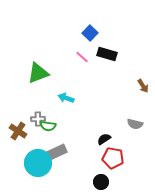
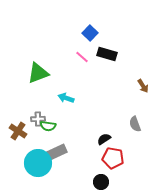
gray semicircle: rotated 56 degrees clockwise
